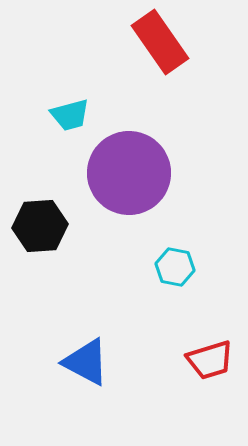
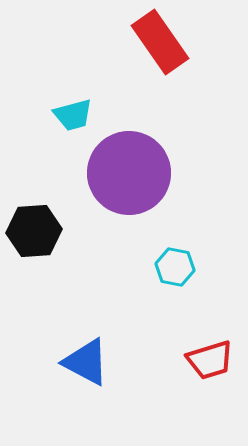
cyan trapezoid: moved 3 px right
black hexagon: moved 6 px left, 5 px down
